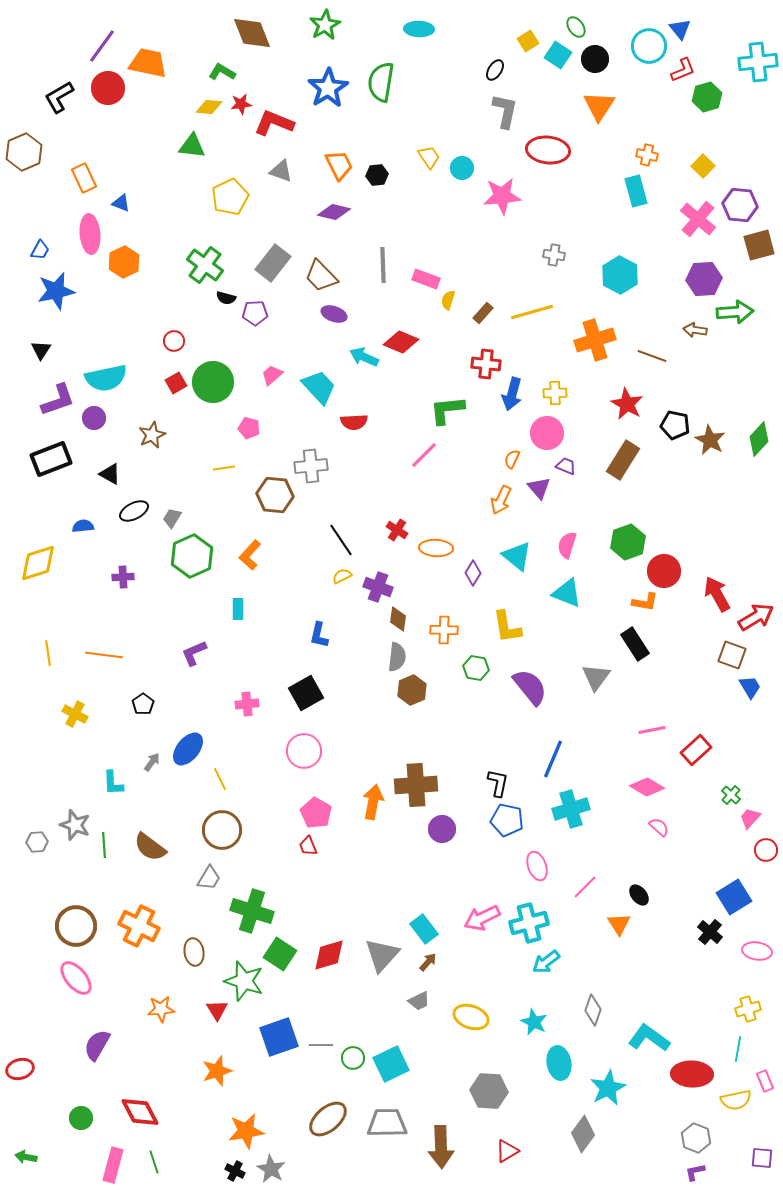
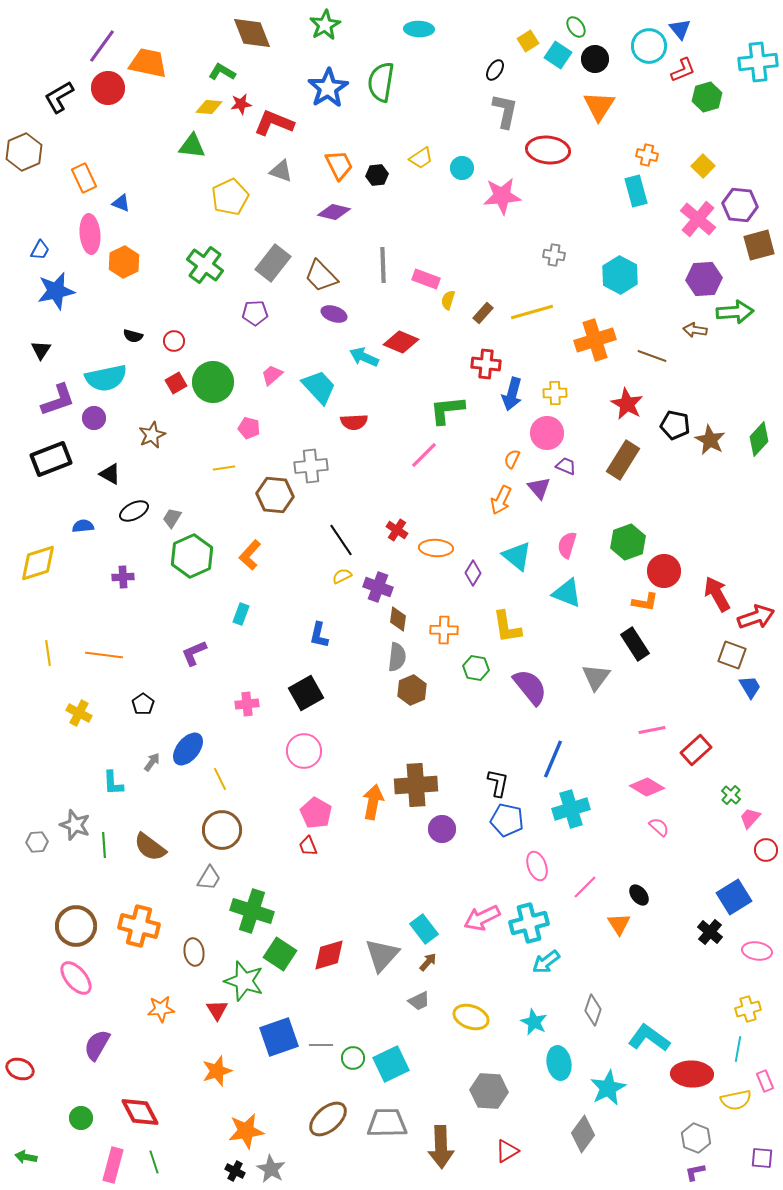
yellow trapezoid at (429, 157): moved 8 px left, 1 px down; rotated 90 degrees clockwise
black semicircle at (226, 298): moved 93 px left, 38 px down
cyan rectangle at (238, 609): moved 3 px right, 5 px down; rotated 20 degrees clockwise
red arrow at (756, 617): rotated 12 degrees clockwise
yellow cross at (75, 714): moved 4 px right, 1 px up
orange cross at (139, 926): rotated 12 degrees counterclockwise
red ellipse at (20, 1069): rotated 36 degrees clockwise
